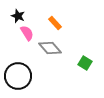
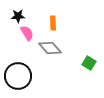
black star: rotated 24 degrees counterclockwise
orange rectangle: moved 2 px left; rotated 40 degrees clockwise
green square: moved 4 px right
